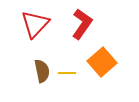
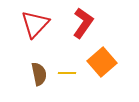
red L-shape: moved 1 px right, 1 px up
brown semicircle: moved 3 px left, 3 px down
